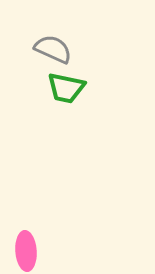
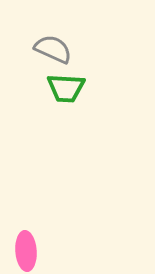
green trapezoid: rotated 9 degrees counterclockwise
